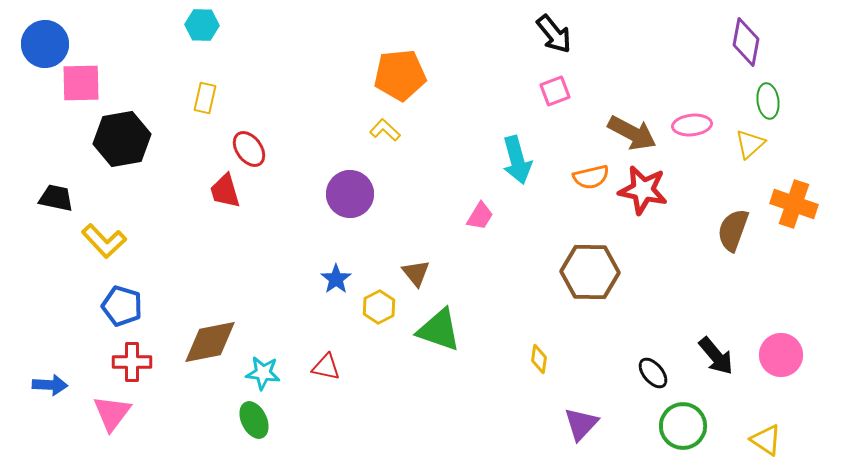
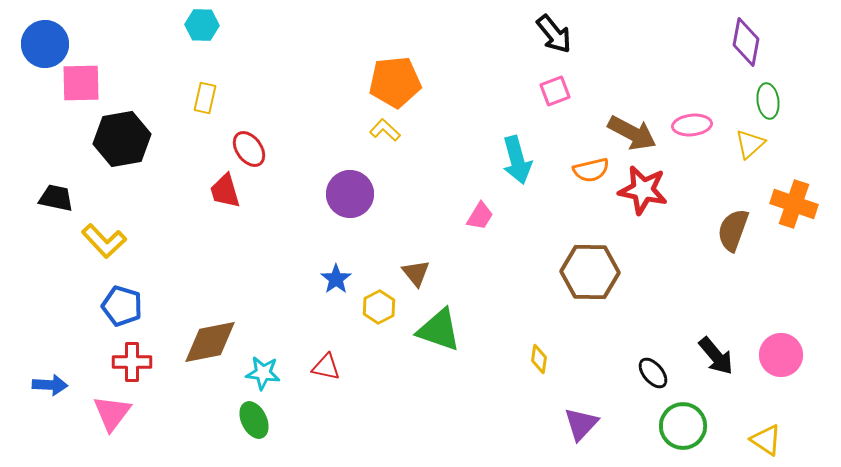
orange pentagon at (400, 75): moved 5 px left, 7 px down
orange semicircle at (591, 177): moved 7 px up
